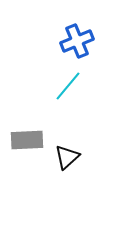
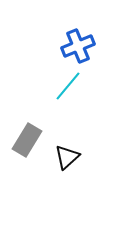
blue cross: moved 1 px right, 5 px down
gray rectangle: rotated 56 degrees counterclockwise
